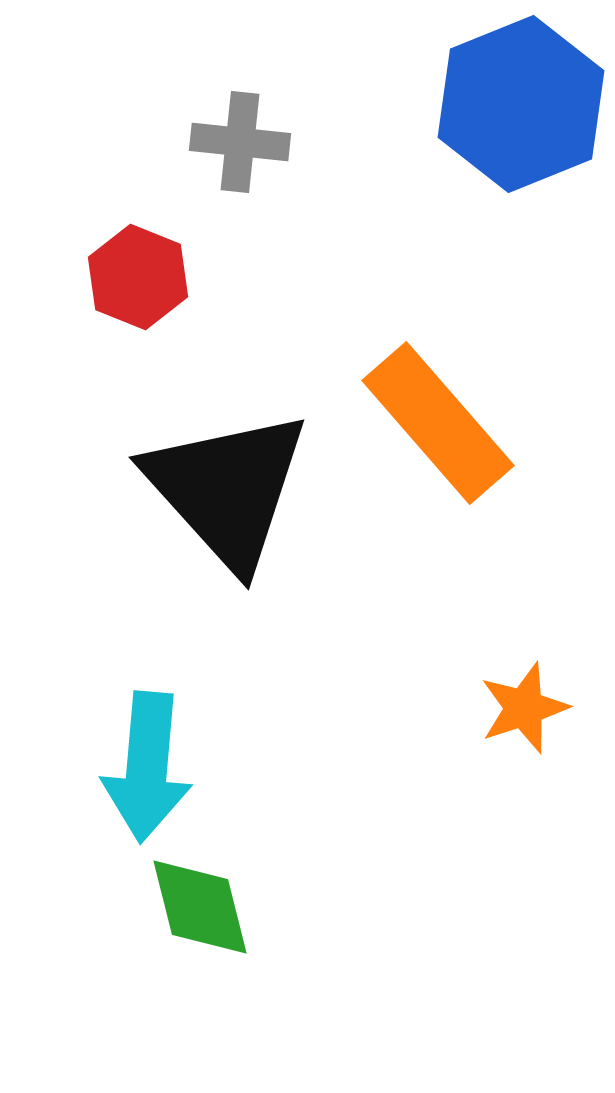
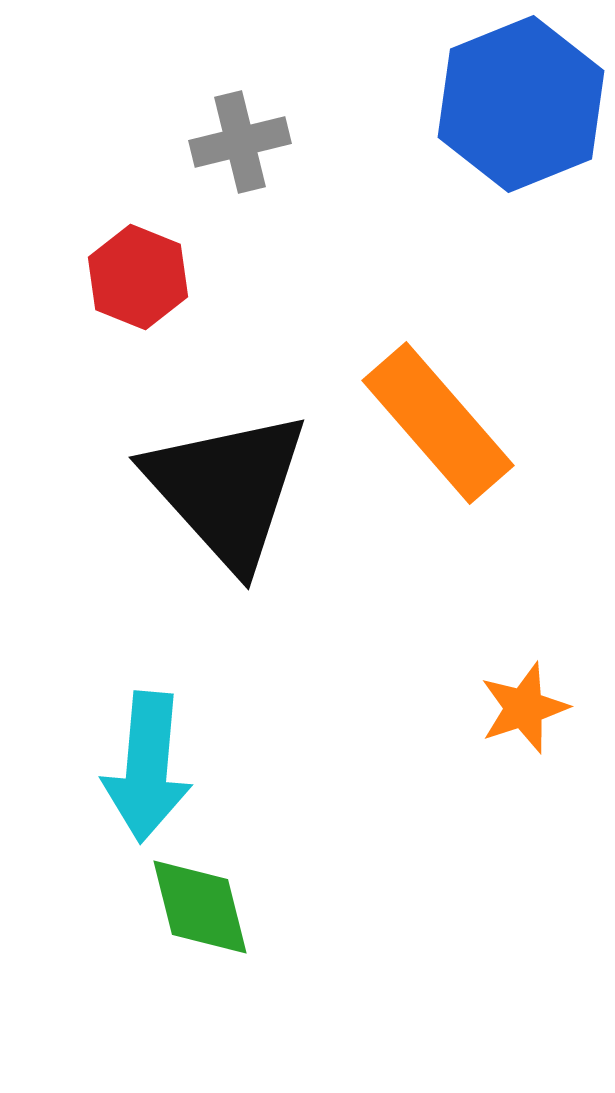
gray cross: rotated 20 degrees counterclockwise
